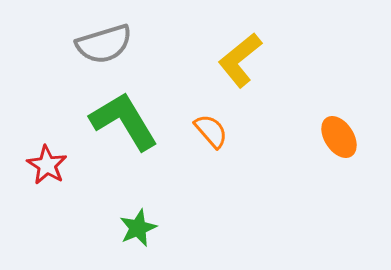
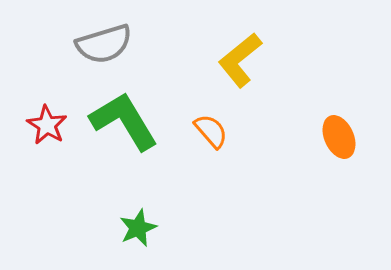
orange ellipse: rotated 9 degrees clockwise
red star: moved 40 px up
